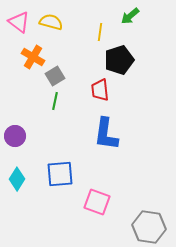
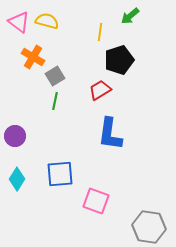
yellow semicircle: moved 4 px left, 1 px up
red trapezoid: rotated 65 degrees clockwise
blue L-shape: moved 4 px right
pink square: moved 1 px left, 1 px up
